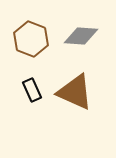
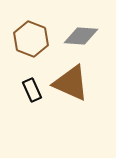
brown triangle: moved 4 px left, 9 px up
